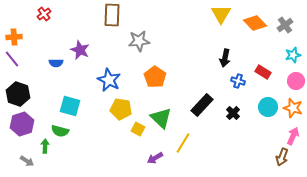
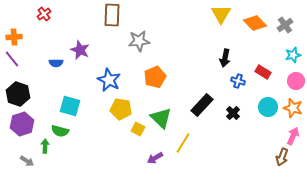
orange pentagon: rotated 15 degrees clockwise
